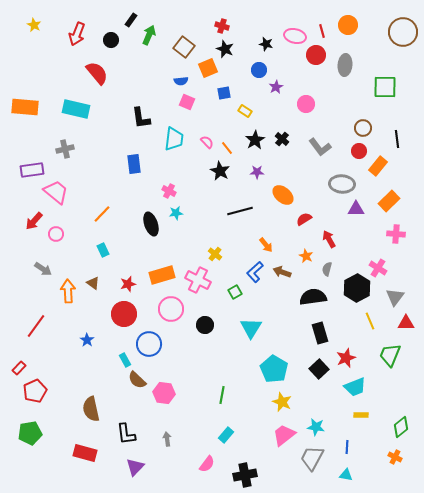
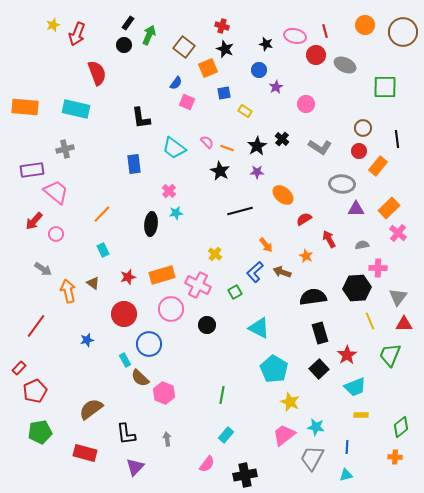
black rectangle at (131, 20): moved 3 px left, 3 px down
yellow star at (34, 25): moved 19 px right; rotated 24 degrees clockwise
orange circle at (348, 25): moved 17 px right
red line at (322, 31): moved 3 px right
black circle at (111, 40): moved 13 px right, 5 px down
gray ellipse at (345, 65): rotated 70 degrees counterclockwise
red semicircle at (97, 73): rotated 20 degrees clockwise
blue semicircle at (181, 81): moved 5 px left, 2 px down; rotated 48 degrees counterclockwise
cyan trapezoid at (174, 139): moved 9 px down; rotated 120 degrees clockwise
black star at (255, 140): moved 2 px right, 6 px down
gray L-shape at (320, 147): rotated 20 degrees counterclockwise
orange line at (227, 148): rotated 32 degrees counterclockwise
pink cross at (169, 191): rotated 16 degrees clockwise
orange rectangle at (389, 201): moved 7 px down
black ellipse at (151, 224): rotated 25 degrees clockwise
pink cross at (396, 234): moved 2 px right, 1 px up; rotated 36 degrees clockwise
pink cross at (378, 268): rotated 30 degrees counterclockwise
gray semicircle at (327, 269): moved 35 px right, 24 px up; rotated 64 degrees clockwise
pink cross at (198, 280): moved 5 px down
red star at (128, 284): moved 7 px up
black hexagon at (357, 288): rotated 24 degrees clockwise
orange arrow at (68, 291): rotated 10 degrees counterclockwise
gray triangle at (395, 297): moved 3 px right
red triangle at (406, 323): moved 2 px left, 1 px down
black circle at (205, 325): moved 2 px right
cyan triangle at (251, 328): moved 8 px right; rotated 35 degrees counterclockwise
blue star at (87, 340): rotated 24 degrees clockwise
red star at (346, 358): moved 1 px right, 3 px up; rotated 12 degrees counterclockwise
brown semicircle at (137, 380): moved 3 px right, 2 px up
pink hexagon at (164, 393): rotated 15 degrees clockwise
yellow star at (282, 402): moved 8 px right
brown semicircle at (91, 409): rotated 65 degrees clockwise
green pentagon at (30, 433): moved 10 px right, 1 px up
orange cross at (395, 457): rotated 24 degrees counterclockwise
cyan triangle at (346, 475): rotated 24 degrees counterclockwise
